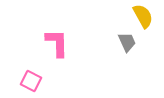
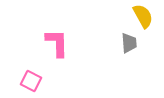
gray trapezoid: moved 2 px right, 1 px down; rotated 20 degrees clockwise
